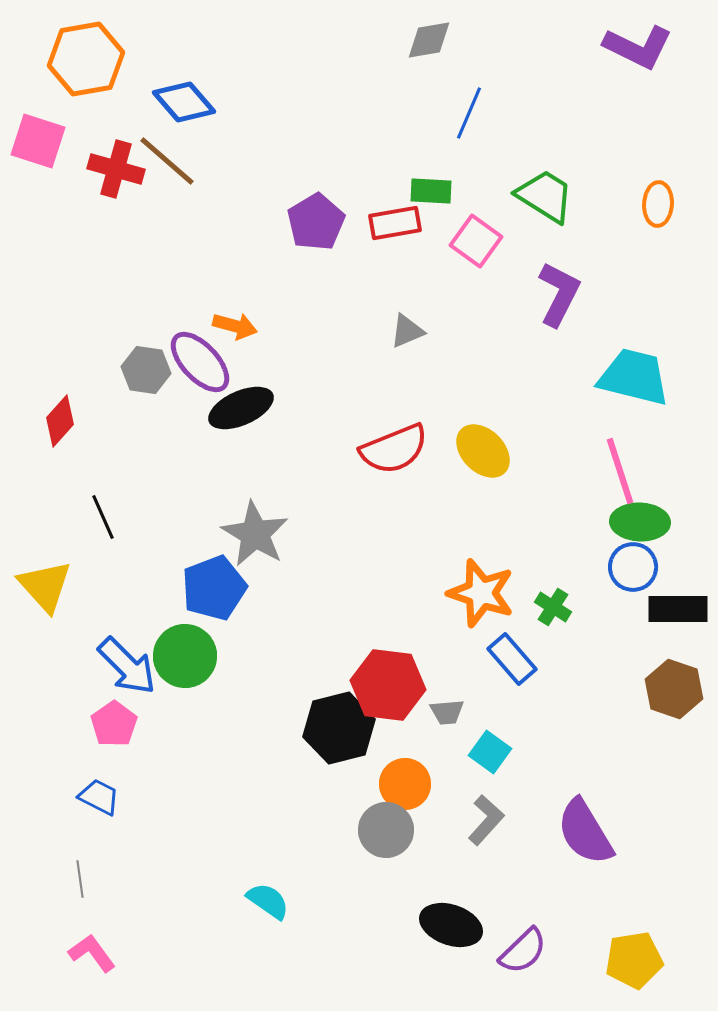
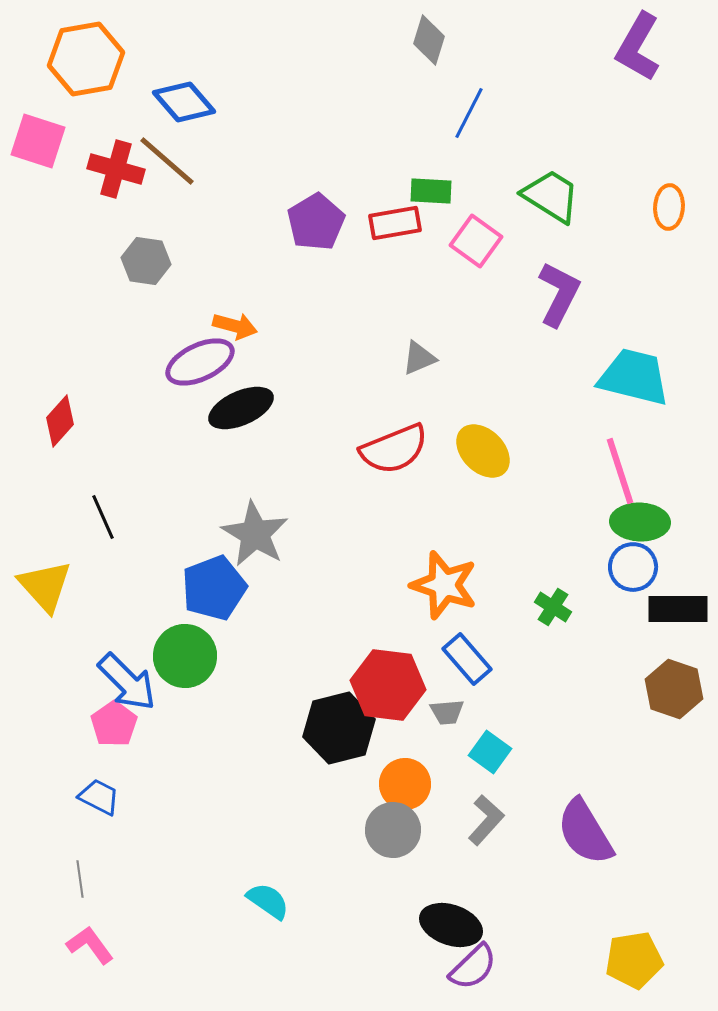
gray diamond at (429, 40): rotated 63 degrees counterclockwise
purple L-shape at (638, 47): rotated 94 degrees clockwise
blue line at (469, 113): rotated 4 degrees clockwise
green trapezoid at (545, 196): moved 6 px right
orange ellipse at (658, 204): moved 11 px right, 3 px down
gray triangle at (407, 331): moved 12 px right, 27 px down
purple ellipse at (200, 362): rotated 72 degrees counterclockwise
gray hexagon at (146, 370): moved 109 px up
orange star at (481, 593): moved 37 px left, 8 px up
blue rectangle at (512, 659): moved 45 px left
blue arrow at (127, 666): moved 16 px down
gray circle at (386, 830): moved 7 px right
purple semicircle at (523, 951): moved 50 px left, 16 px down
pink L-shape at (92, 953): moved 2 px left, 8 px up
